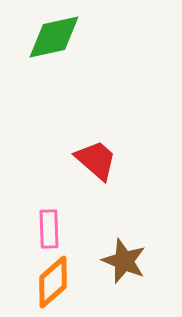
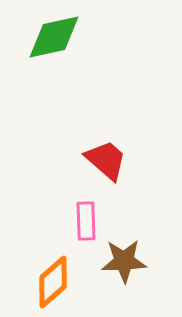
red trapezoid: moved 10 px right
pink rectangle: moved 37 px right, 8 px up
brown star: rotated 24 degrees counterclockwise
